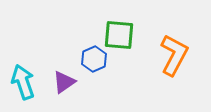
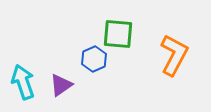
green square: moved 1 px left, 1 px up
purple triangle: moved 3 px left, 3 px down
